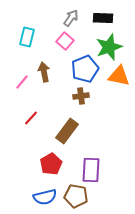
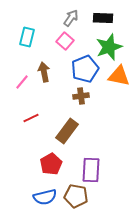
red line: rotated 21 degrees clockwise
